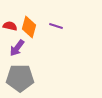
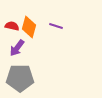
red semicircle: moved 2 px right
